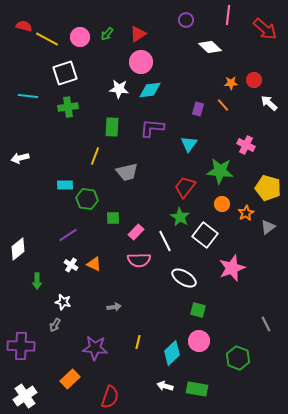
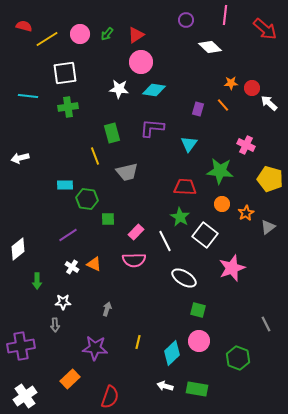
pink line at (228, 15): moved 3 px left
red triangle at (138, 34): moved 2 px left, 1 px down
pink circle at (80, 37): moved 3 px up
yellow line at (47, 39): rotated 60 degrees counterclockwise
white square at (65, 73): rotated 10 degrees clockwise
red circle at (254, 80): moved 2 px left, 8 px down
cyan diamond at (150, 90): moved 4 px right; rotated 15 degrees clockwise
green rectangle at (112, 127): moved 6 px down; rotated 18 degrees counterclockwise
yellow line at (95, 156): rotated 42 degrees counterclockwise
red trapezoid at (185, 187): rotated 55 degrees clockwise
yellow pentagon at (268, 188): moved 2 px right, 9 px up
green square at (113, 218): moved 5 px left, 1 px down
pink semicircle at (139, 260): moved 5 px left
white cross at (71, 265): moved 1 px right, 2 px down
white star at (63, 302): rotated 14 degrees counterclockwise
gray arrow at (114, 307): moved 7 px left, 2 px down; rotated 64 degrees counterclockwise
gray arrow at (55, 325): rotated 32 degrees counterclockwise
purple cross at (21, 346): rotated 12 degrees counterclockwise
